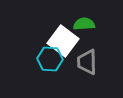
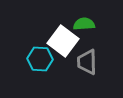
cyan hexagon: moved 10 px left
